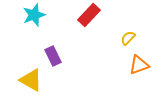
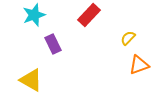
purple rectangle: moved 12 px up
